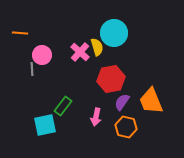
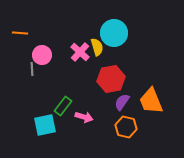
pink arrow: moved 12 px left; rotated 84 degrees counterclockwise
